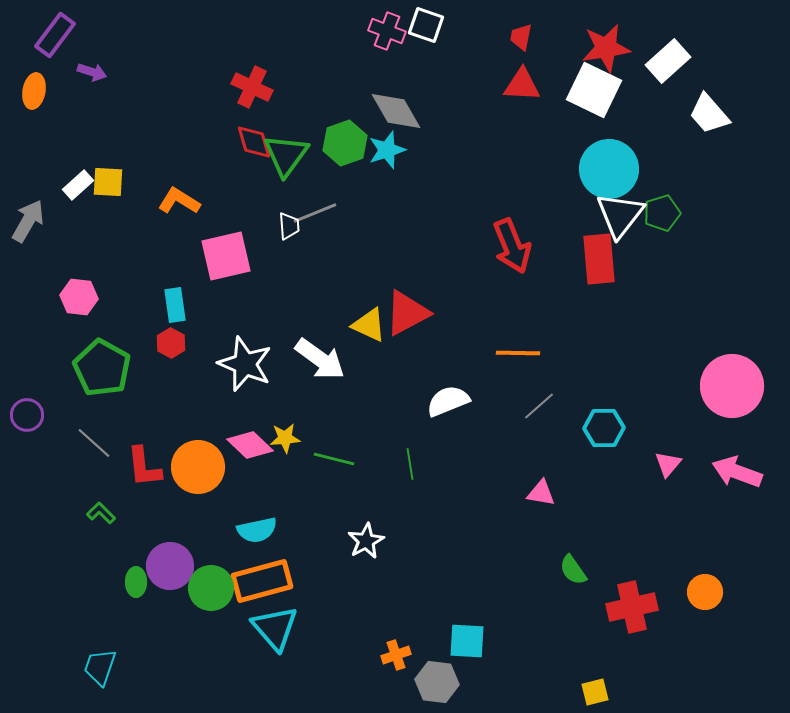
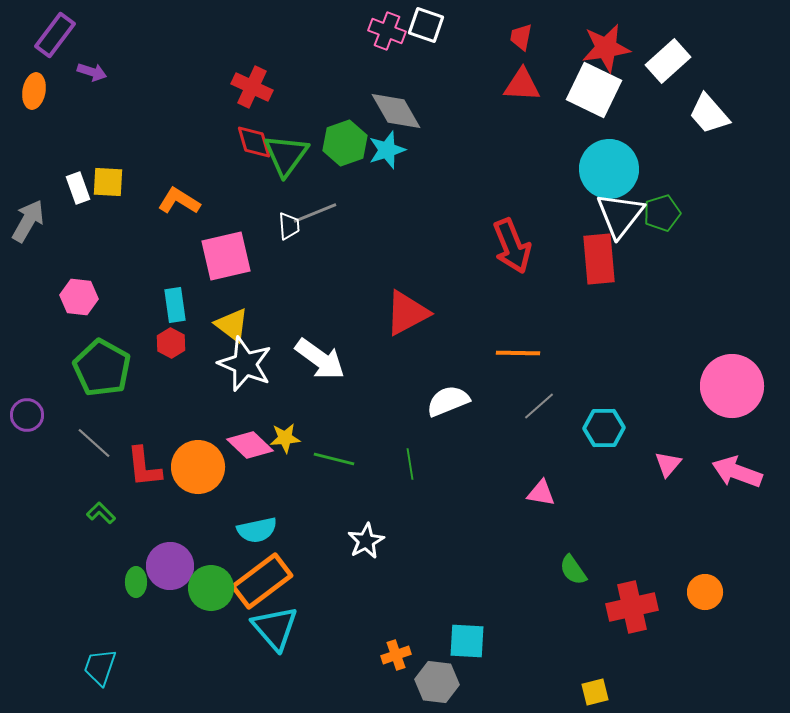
white rectangle at (78, 185): moved 3 px down; rotated 68 degrees counterclockwise
yellow triangle at (369, 325): moved 137 px left; rotated 12 degrees clockwise
orange rectangle at (262, 581): rotated 22 degrees counterclockwise
